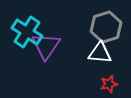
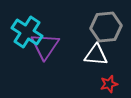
gray hexagon: rotated 12 degrees clockwise
purple triangle: moved 1 px left
white triangle: moved 4 px left, 2 px down
